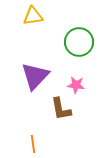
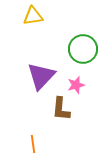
green circle: moved 4 px right, 7 px down
purple triangle: moved 6 px right
pink star: rotated 24 degrees counterclockwise
brown L-shape: rotated 15 degrees clockwise
